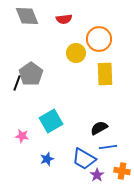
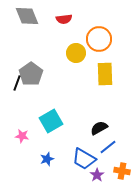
blue line: rotated 30 degrees counterclockwise
